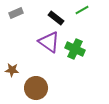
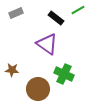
green line: moved 4 px left
purple triangle: moved 2 px left, 2 px down
green cross: moved 11 px left, 25 px down
brown circle: moved 2 px right, 1 px down
